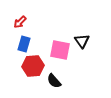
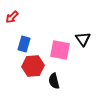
red arrow: moved 8 px left, 5 px up
black triangle: moved 1 px right, 2 px up
black semicircle: rotated 28 degrees clockwise
